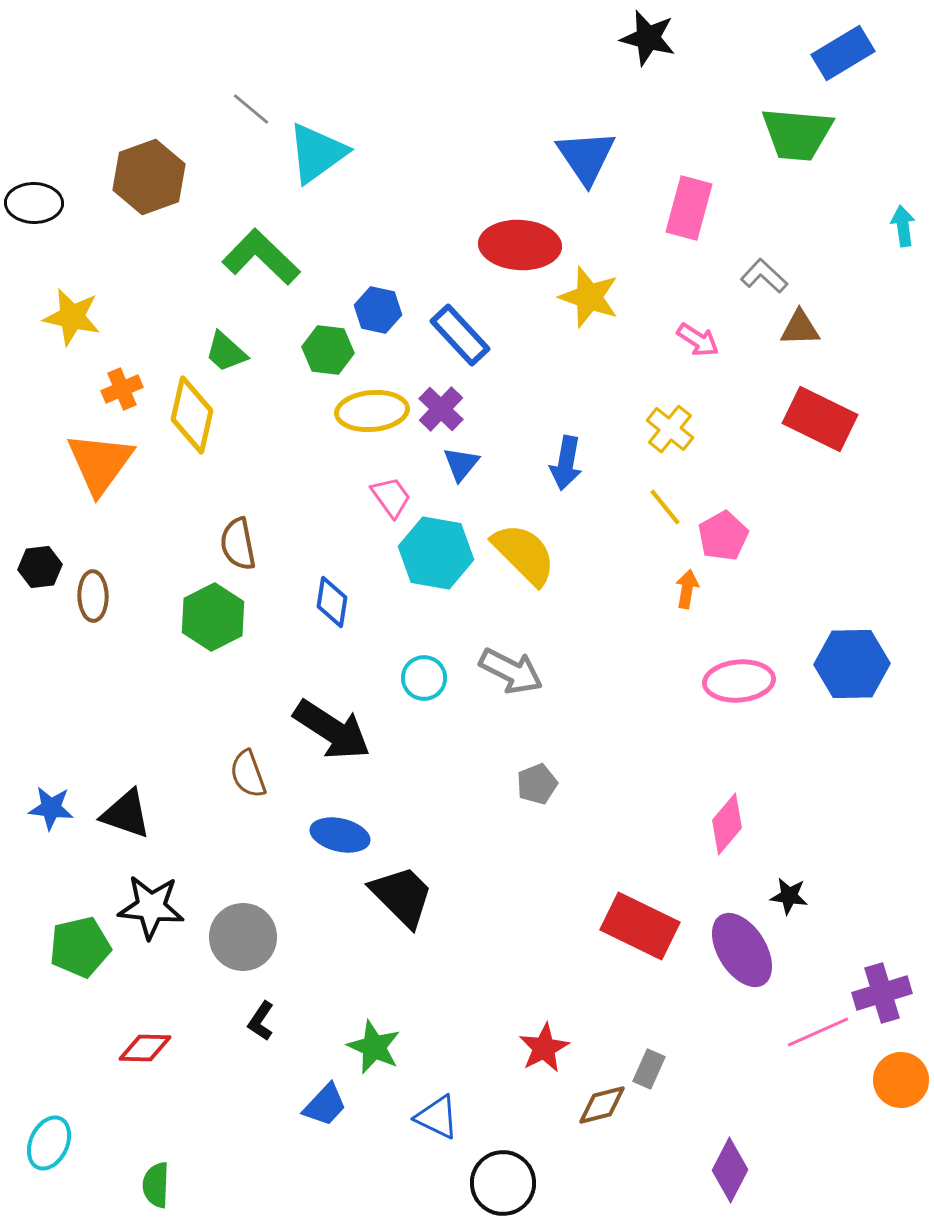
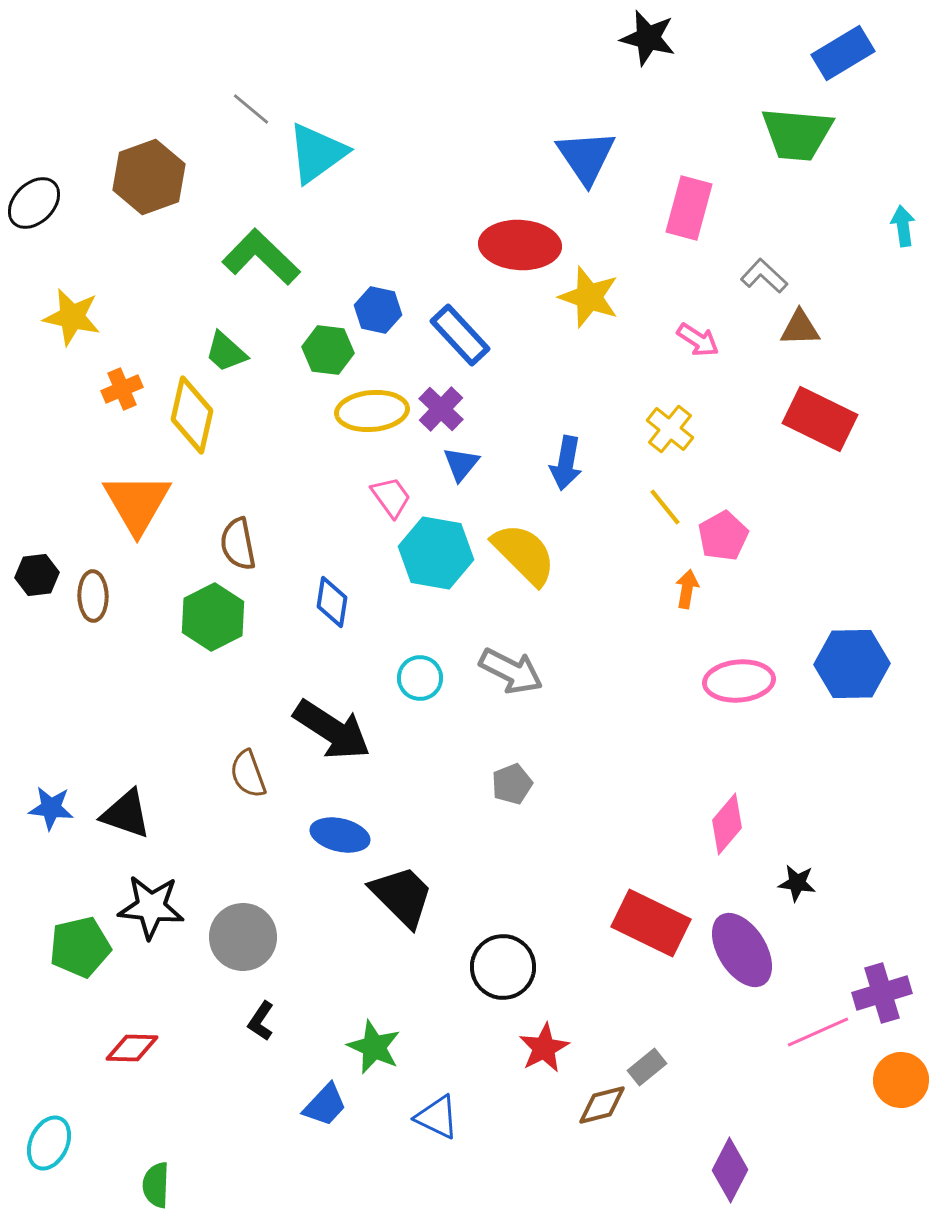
black ellipse at (34, 203): rotated 46 degrees counterclockwise
orange triangle at (100, 463): moved 37 px right, 40 px down; rotated 6 degrees counterclockwise
black hexagon at (40, 567): moved 3 px left, 8 px down
cyan circle at (424, 678): moved 4 px left
gray pentagon at (537, 784): moved 25 px left
black star at (789, 896): moved 8 px right, 13 px up
red rectangle at (640, 926): moved 11 px right, 3 px up
red diamond at (145, 1048): moved 13 px left
gray rectangle at (649, 1069): moved 2 px left, 2 px up; rotated 27 degrees clockwise
black circle at (503, 1183): moved 216 px up
